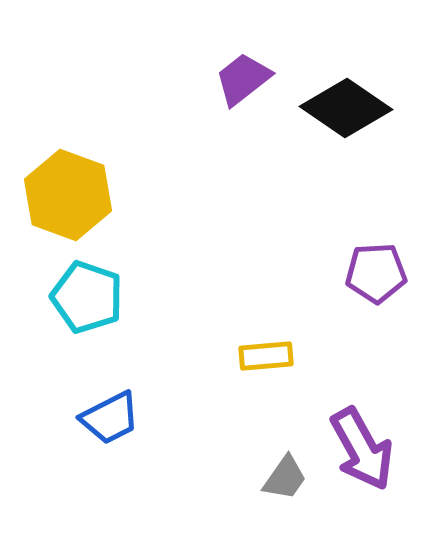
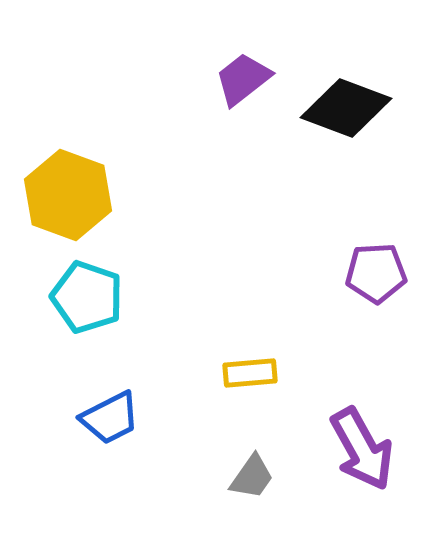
black diamond: rotated 14 degrees counterclockwise
yellow rectangle: moved 16 px left, 17 px down
gray trapezoid: moved 33 px left, 1 px up
